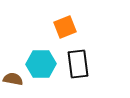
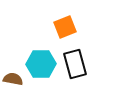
black rectangle: moved 3 px left; rotated 8 degrees counterclockwise
